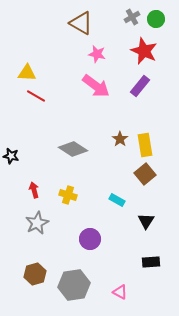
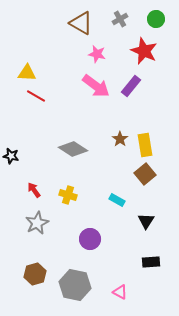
gray cross: moved 12 px left, 2 px down
purple rectangle: moved 9 px left
red arrow: rotated 21 degrees counterclockwise
gray hexagon: moved 1 px right; rotated 20 degrees clockwise
